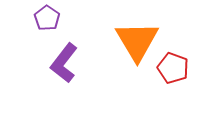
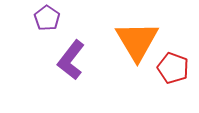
purple L-shape: moved 7 px right, 3 px up
